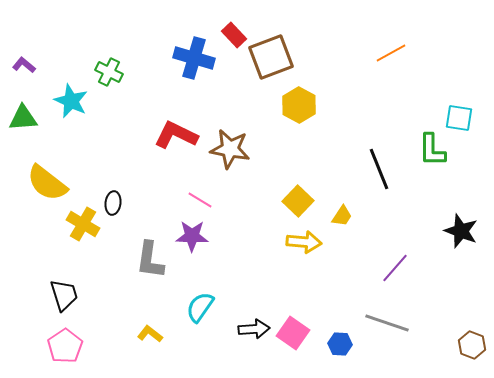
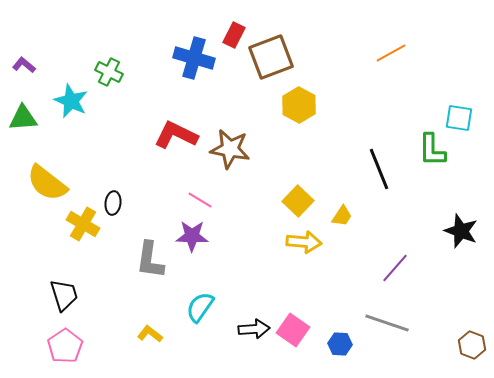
red rectangle: rotated 70 degrees clockwise
pink square: moved 3 px up
